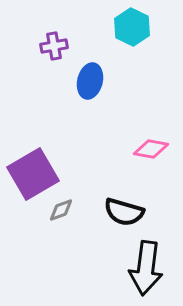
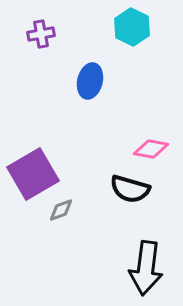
purple cross: moved 13 px left, 12 px up
black semicircle: moved 6 px right, 23 px up
